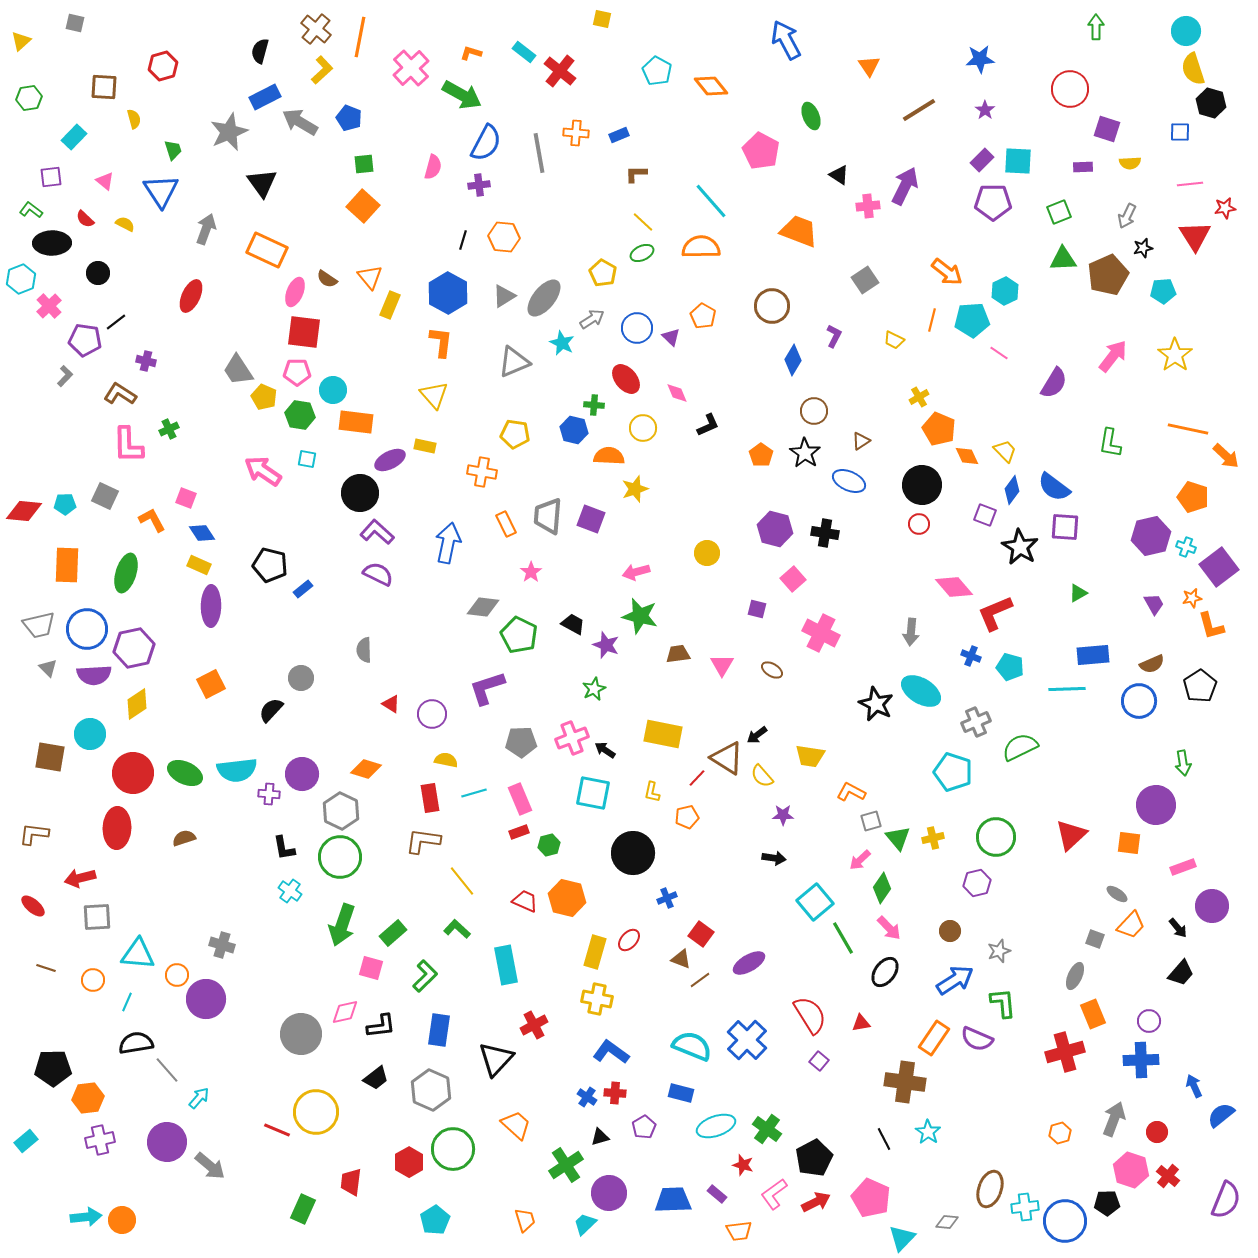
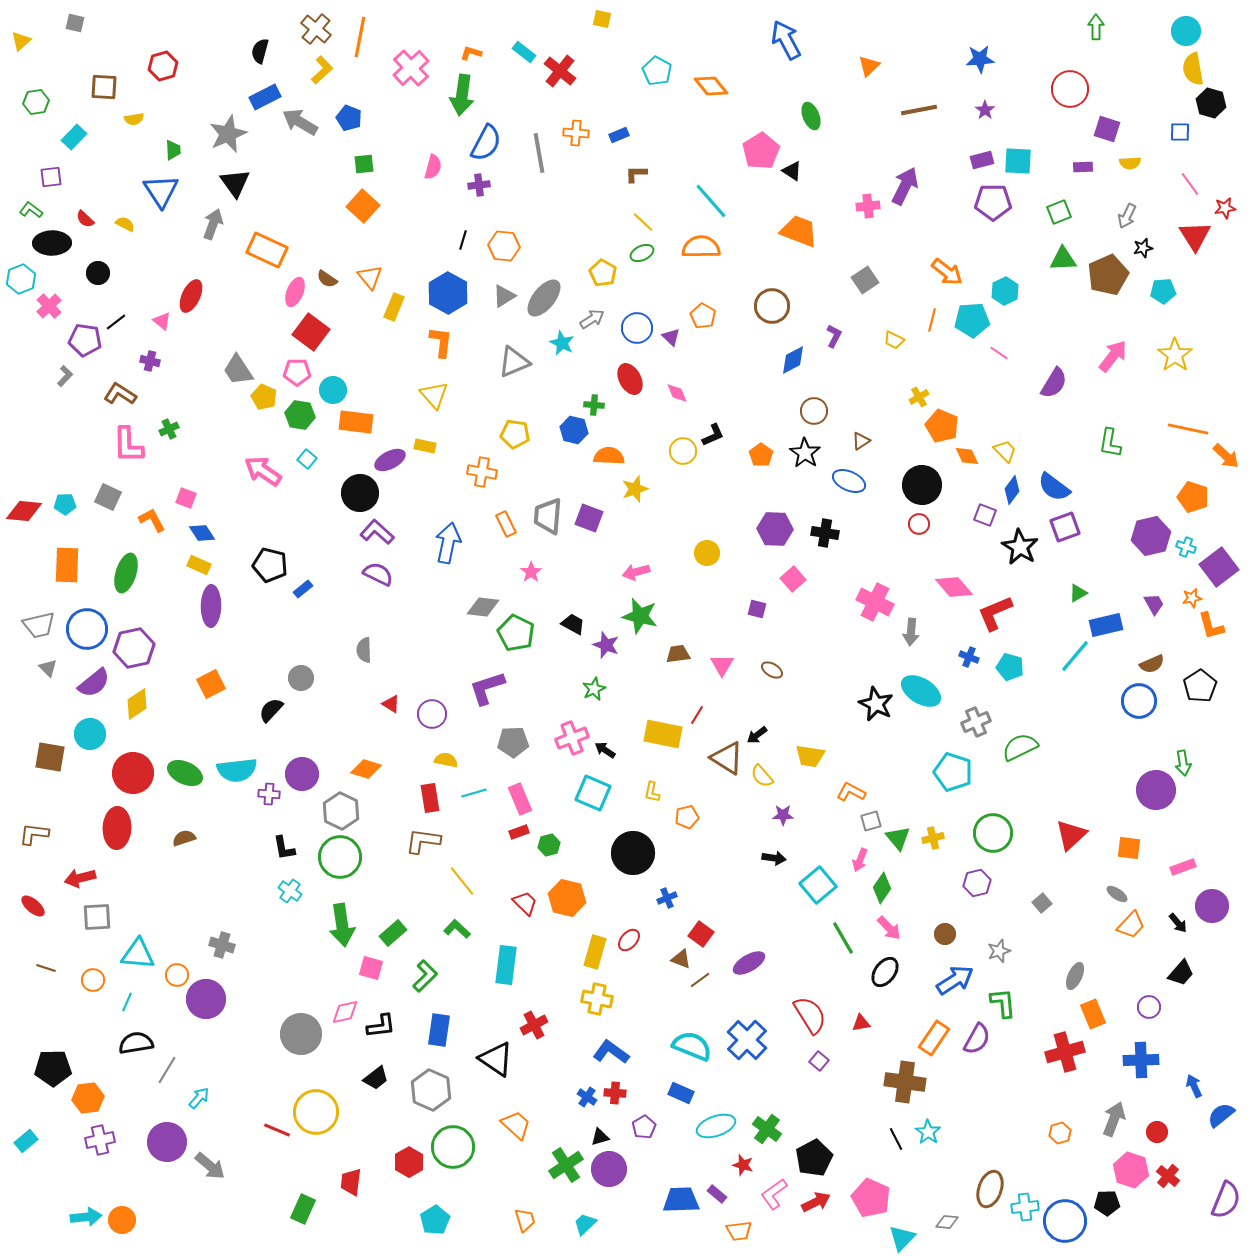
orange triangle at (869, 66): rotated 20 degrees clockwise
yellow semicircle at (1193, 69): rotated 8 degrees clockwise
green arrow at (462, 95): rotated 69 degrees clockwise
green hexagon at (29, 98): moved 7 px right, 4 px down
brown line at (919, 110): rotated 21 degrees clockwise
yellow semicircle at (134, 119): rotated 96 degrees clockwise
gray star at (229, 132): moved 1 px left, 2 px down
green trapezoid at (173, 150): rotated 15 degrees clockwise
pink pentagon at (761, 151): rotated 12 degrees clockwise
purple rectangle at (982, 160): rotated 30 degrees clockwise
black triangle at (839, 175): moved 47 px left, 4 px up
pink triangle at (105, 181): moved 57 px right, 140 px down
black triangle at (262, 183): moved 27 px left
pink line at (1190, 184): rotated 60 degrees clockwise
gray arrow at (206, 229): moved 7 px right, 5 px up
orange hexagon at (504, 237): moved 9 px down
yellow rectangle at (390, 305): moved 4 px right, 2 px down
red square at (304, 332): moved 7 px right; rotated 30 degrees clockwise
blue diamond at (793, 360): rotated 32 degrees clockwise
purple cross at (146, 361): moved 4 px right
red ellipse at (626, 379): moved 4 px right; rotated 12 degrees clockwise
black L-shape at (708, 425): moved 5 px right, 10 px down
yellow circle at (643, 428): moved 40 px right, 23 px down
orange pentagon at (939, 429): moved 3 px right, 3 px up
cyan square at (307, 459): rotated 30 degrees clockwise
gray square at (105, 496): moved 3 px right, 1 px down
purple square at (591, 519): moved 2 px left, 1 px up
purple square at (1065, 527): rotated 24 degrees counterclockwise
purple hexagon at (775, 529): rotated 12 degrees counterclockwise
pink cross at (821, 633): moved 54 px right, 31 px up
green pentagon at (519, 635): moved 3 px left, 2 px up
blue rectangle at (1093, 655): moved 13 px right, 30 px up; rotated 8 degrees counterclockwise
blue cross at (971, 656): moved 2 px left, 1 px down
purple semicircle at (94, 675): moved 8 px down; rotated 36 degrees counterclockwise
cyan line at (1067, 689): moved 8 px right, 33 px up; rotated 48 degrees counterclockwise
gray pentagon at (521, 742): moved 8 px left
red line at (697, 778): moved 63 px up; rotated 12 degrees counterclockwise
cyan square at (593, 793): rotated 12 degrees clockwise
purple circle at (1156, 805): moved 15 px up
green circle at (996, 837): moved 3 px left, 4 px up
orange square at (1129, 843): moved 5 px down
pink arrow at (860, 860): rotated 25 degrees counterclockwise
red trapezoid at (525, 901): moved 2 px down; rotated 20 degrees clockwise
cyan square at (815, 902): moved 3 px right, 17 px up
green arrow at (342, 925): rotated 27 degrees counterclockwise
black arrow at (1178, 928): moved 5 px up
brown circle at (950, 931): moved 5 px left, 3 px down
gray square at (1095, 939): moved 53 px left, 36 px up; rotated 30 degrees clockwise
cyan rectangle at (506, 965): rotated 18 degrees clockwise
purple circle at (1149, 1021): moved 14 px up
purple semicircle at (977, 1039): rotated 84 degrees counterclockwise
black triangle at (496, 1059): rotated 39 degrees counterclockwise
gray line at (167, 1070): rotated 72 degrees clockwise
blue rectangle at (681, 1093): rotated 10 degrees clockwise
black line at (884, 1139): moved 12 px right
green circle at (453, 1149): moved 2 px up
purple circle at (609, 1193): moved 24 px up
blue trapezoid at (673, 1200): moved 8 px right
